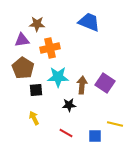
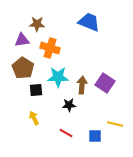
orange cross: rotated 30 degrees clockwise
